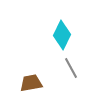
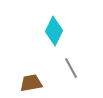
cyan diamond: moved 8 px left, 4 px up
